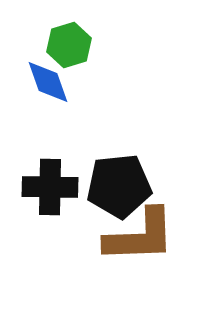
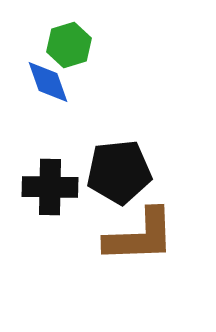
black pentagon: moved 14 px up
